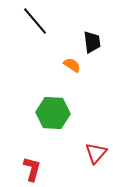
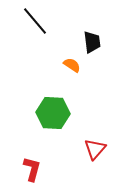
red triangle: moved 1 px left, 4 px up
